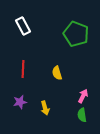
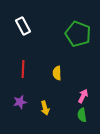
green pentagon: moved 2 px right
yellow semicircle: rotated 16 degrees clockwise
